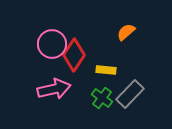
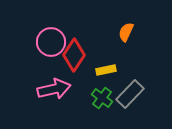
orange semicircle: rotated 24 degrees counterclockwise
pink circle: moved 1 px left, 2 px up
yellow rectangle: rotated 18 degrees counterclockwise
